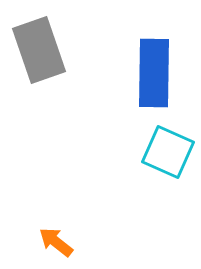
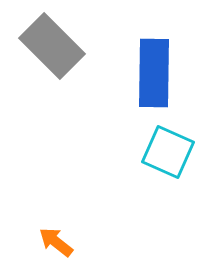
gray rectangle: moved 13 px right, 4 px up; rotated 26 degrees counterclockwise
